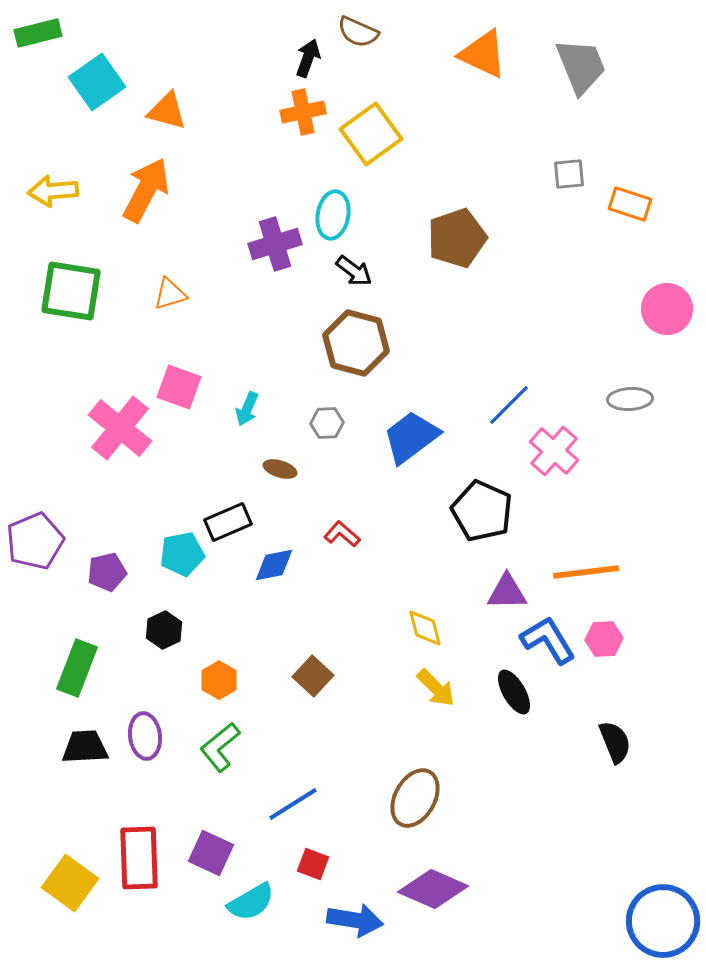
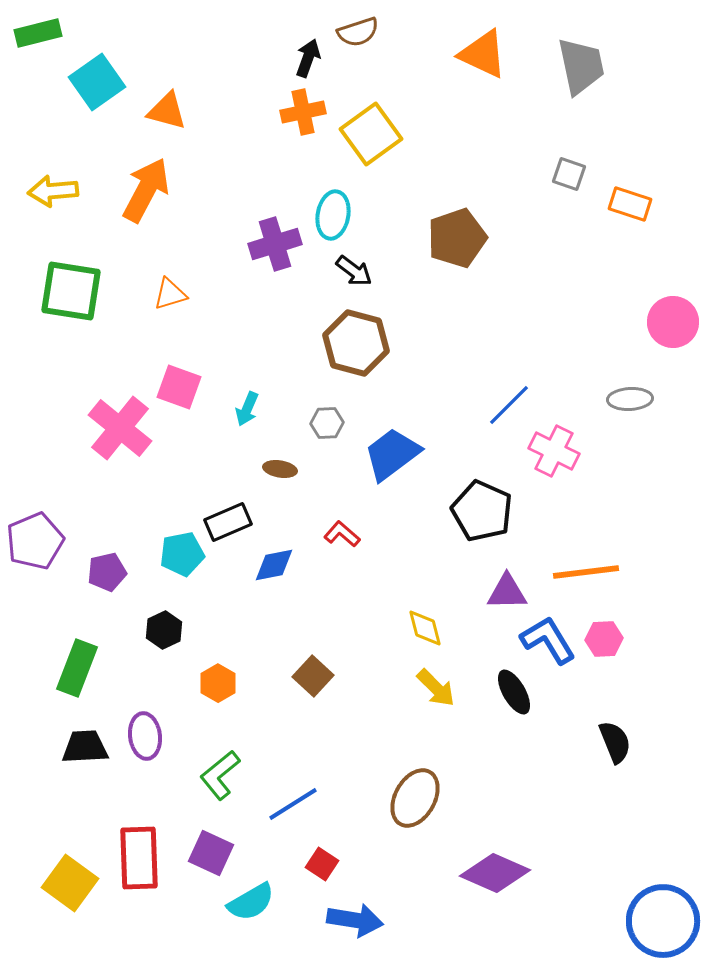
brown semicircle at (358, 32): rotated 42 degrees counterclockwise
gray trapezoid at (581, 66): rotated 10 degrees clockwise
gray square at (569, 174): rotated 24 degrees clockwise
pink circle at (667, 309): moved 6 px right, 13 px down
blue trapezoid at (411, 437): moved 19 px left, 17 px down
pink cross at (554, 451): rotated 15 degrees counterclockwise
brown ellipse at (280, 469): rotated 8 degrees counterclockwise
orange hexagon at (219, 680): moved 1 px left, 3 px down
green L-shape at (220, 747): moved 28 px down
red square at (313, 864): moved 9 px right; rotated 12 degrees clockwise
purple diamond at (433, 889): moved 62 px right, 16 px up
